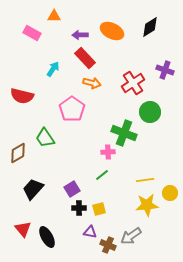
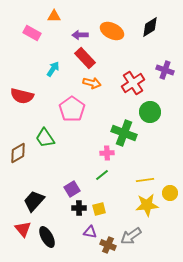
pink cross: moved 1 px left, 1 px down
black trapezoid: moved 1 px right, 12 px down
